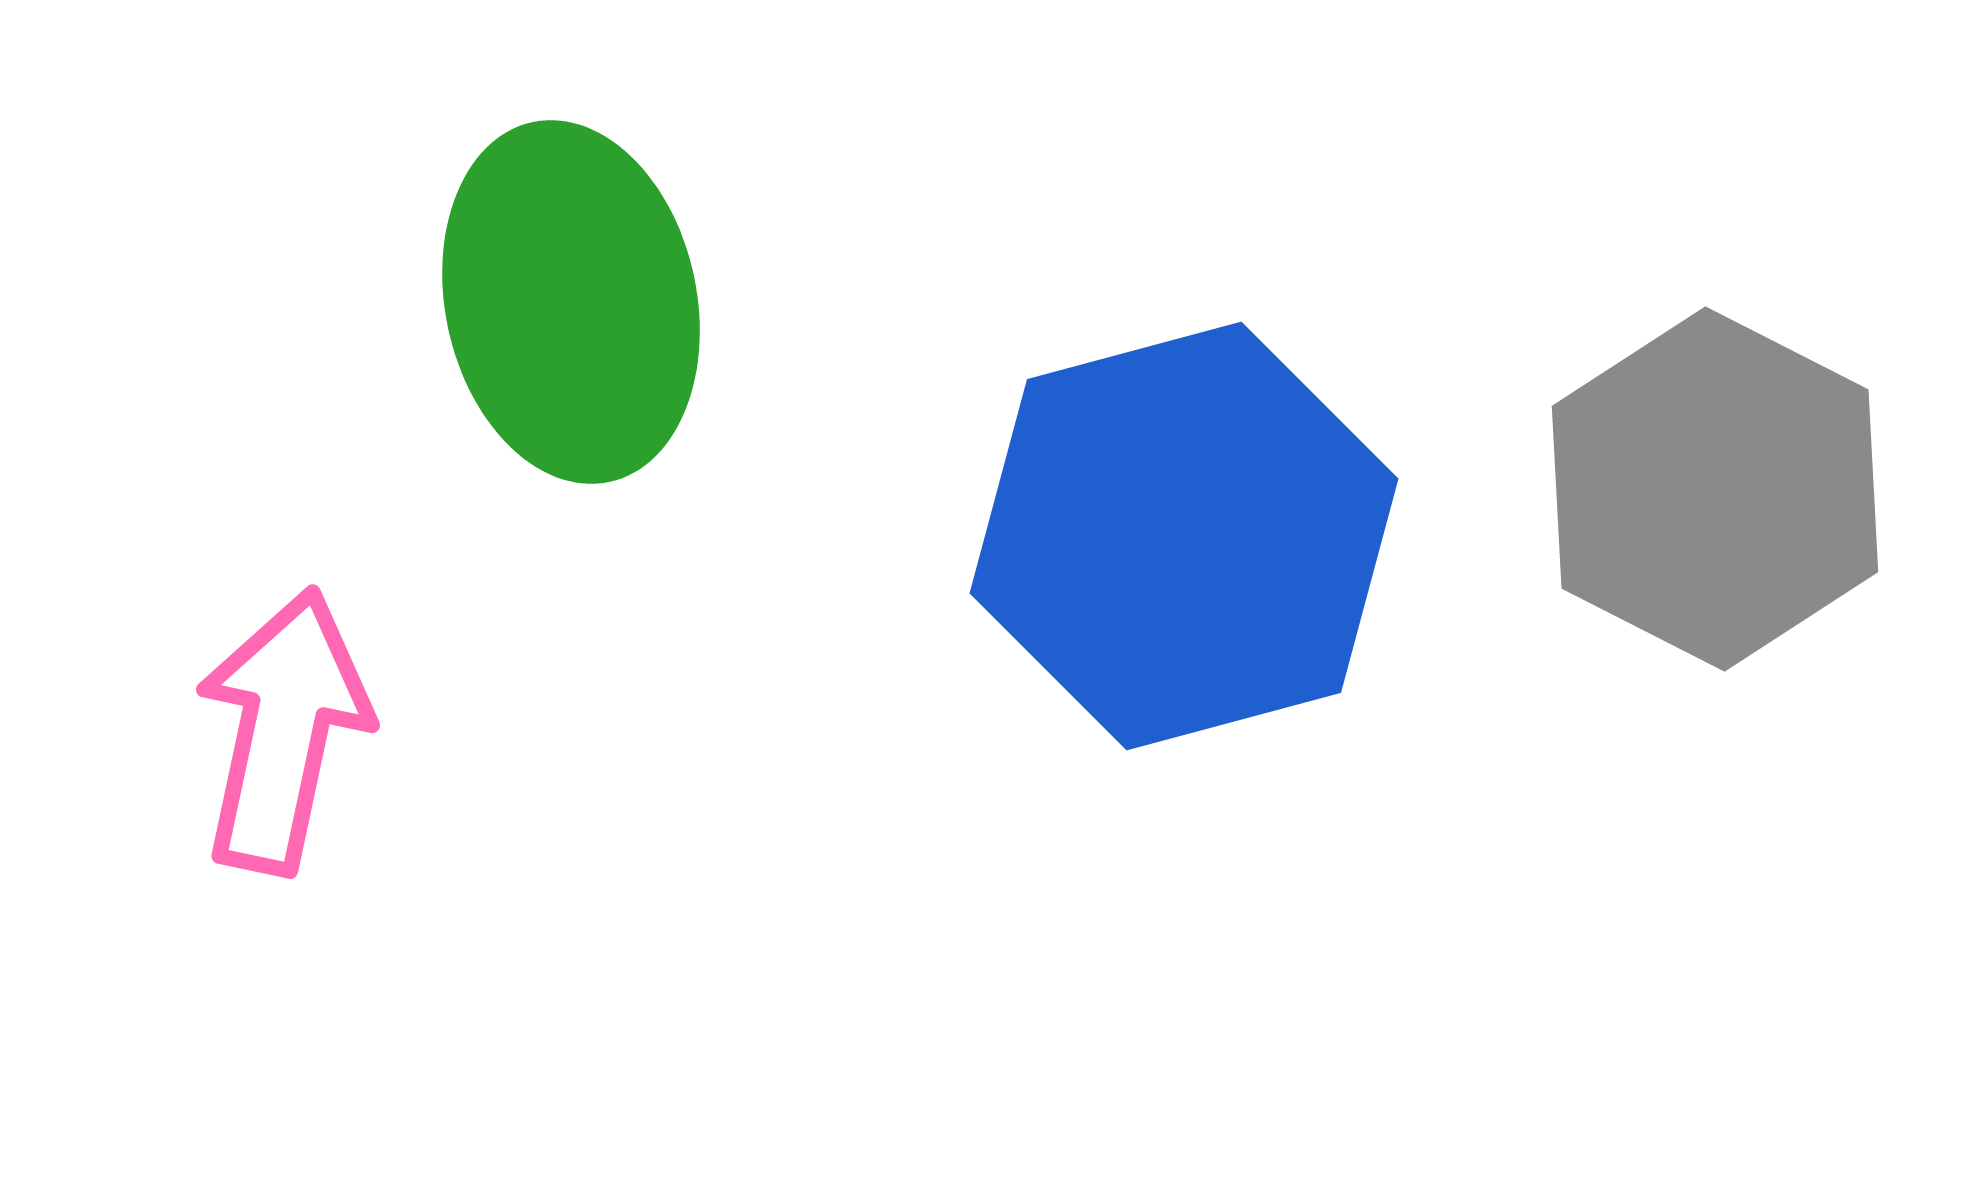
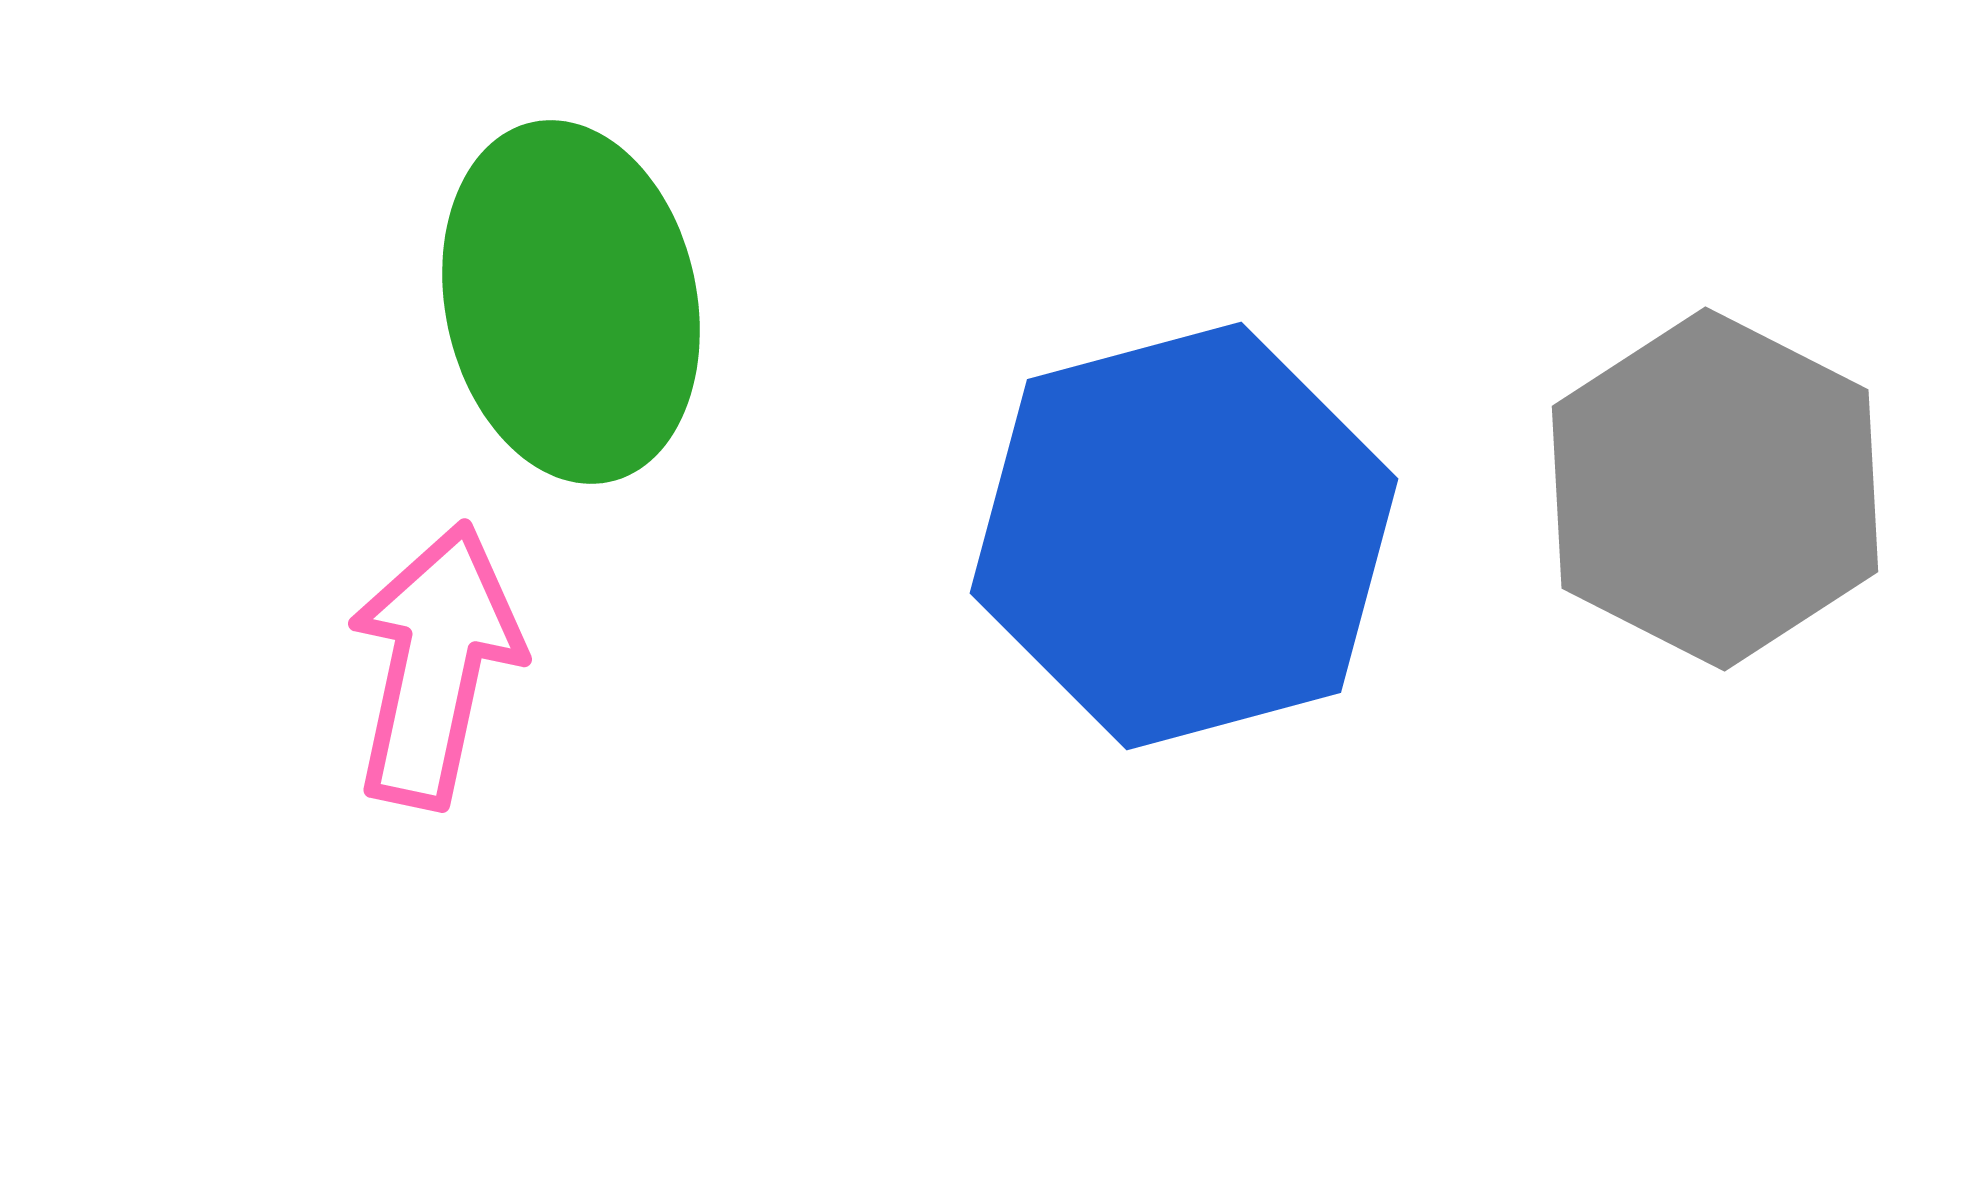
pink arrow: moved 152 px right, 66 px up
